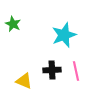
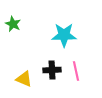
cyan star: rotated 20 degrees clockwise
yellow triangle: moved 2 px up
